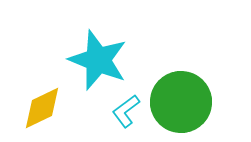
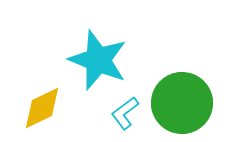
green circle: moved 1 px right, 1 px down
cyan L-shape: moved 1 px left, 2 px down
